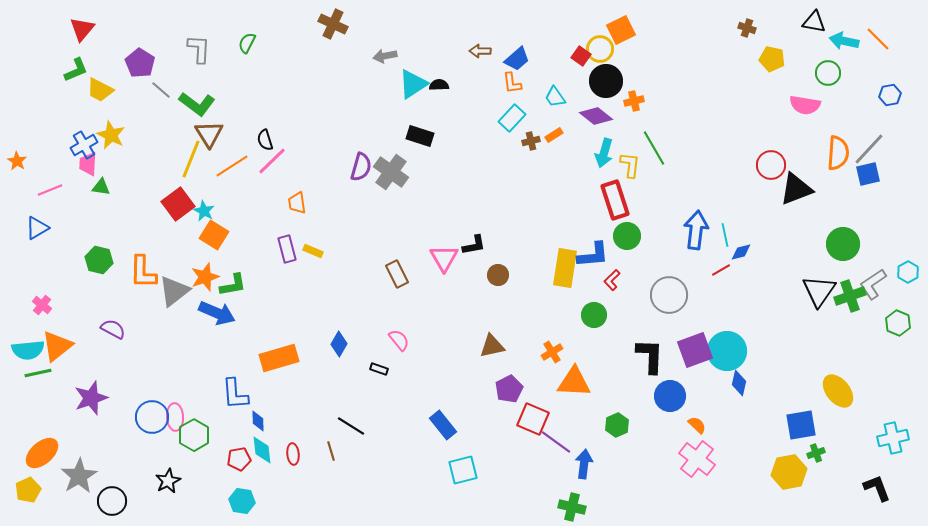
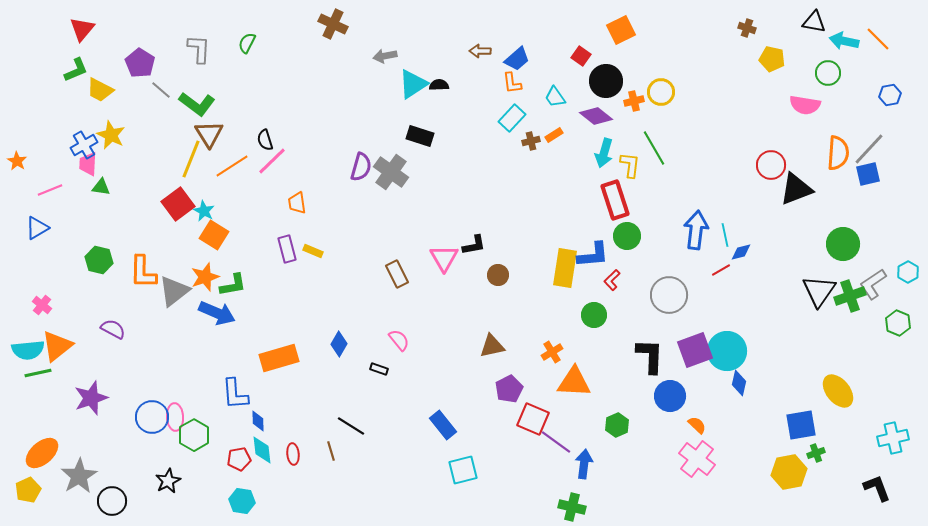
yellow circle at (600, 49): moved 61 px right, 43 px down
